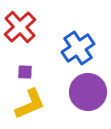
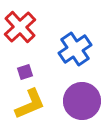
blue cross: moved 3 px left, 1 px down
purple square: rotated 21 degrees counterclockwise
purple circle: moved 6 px left, 9 px down
